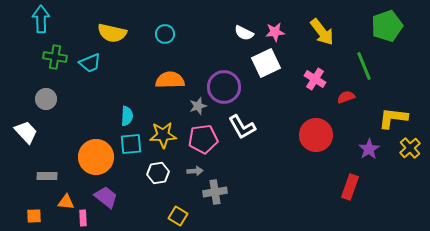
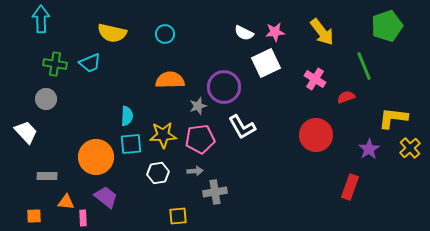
green cross: moved 7 px down
pink pentagon: moved 3 px left
yellow square: rotated 36 degrees counterclockwise
